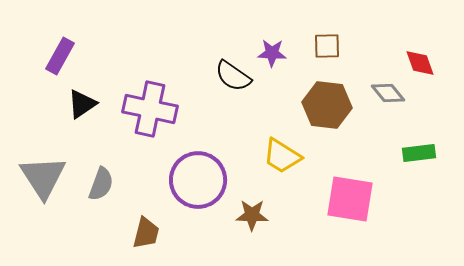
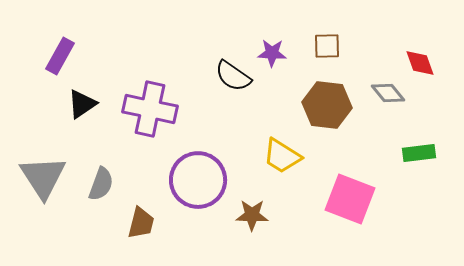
pink square: rotated 12 degrees clockwise
brown trapezoid: moved 5 px left, 10 px up
